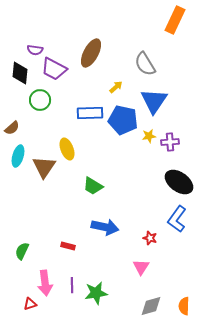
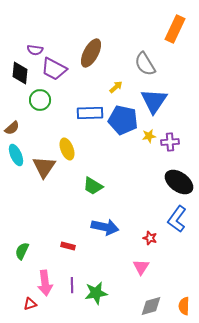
orange rectangle: moved 9 px down
cyan ellipse: moved 2 px left, 1 px up; rotated 40 degrees counterclockwise
